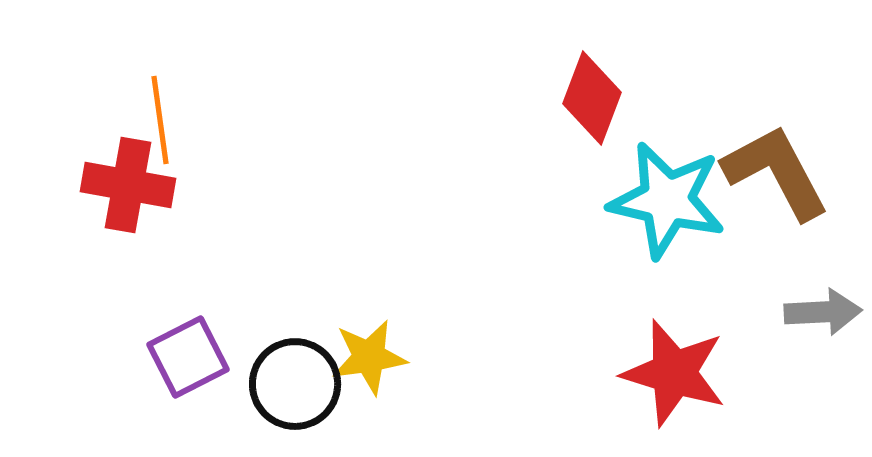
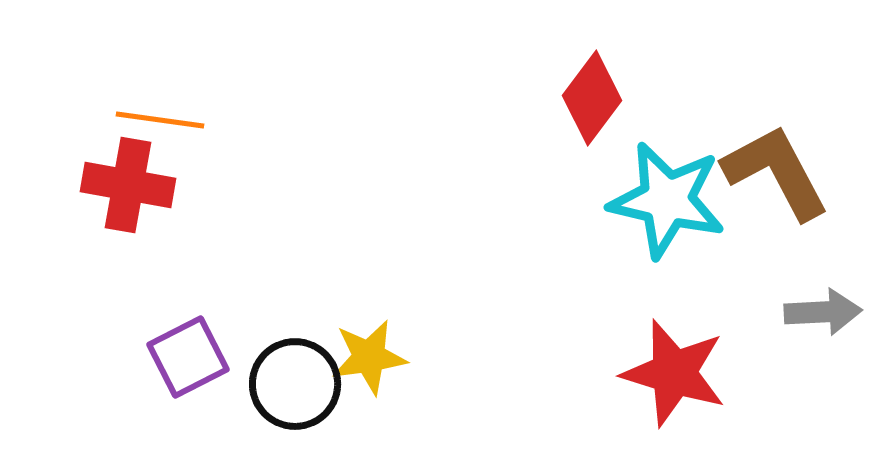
red diamond: rotated 16 degrees clockwise
orange line: rotated 74 degrees counterclockwise
